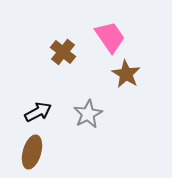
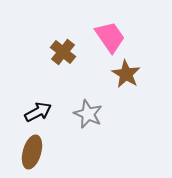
gray star: rotated 20 degrees counterclockwise
